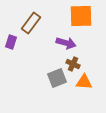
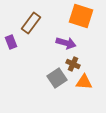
orange square: rotated 20 degrees clockwise
purple rectangle: rotated 40 degrees counterclockwise
gray square: rotated 12 degrees counterclockwise
